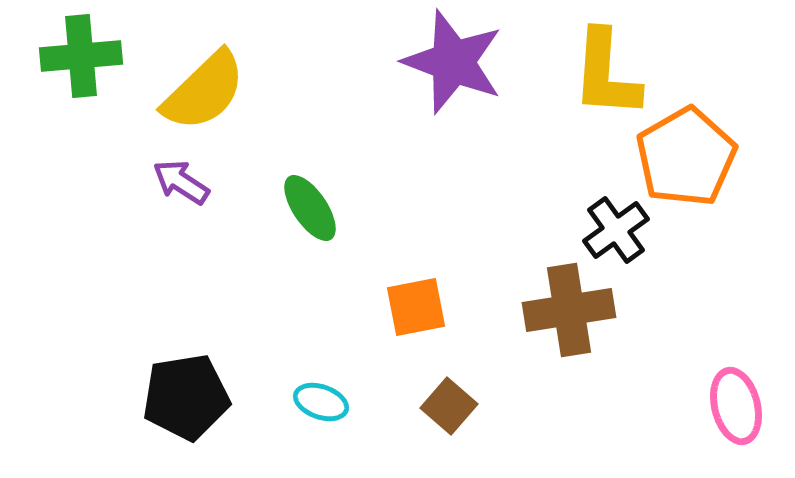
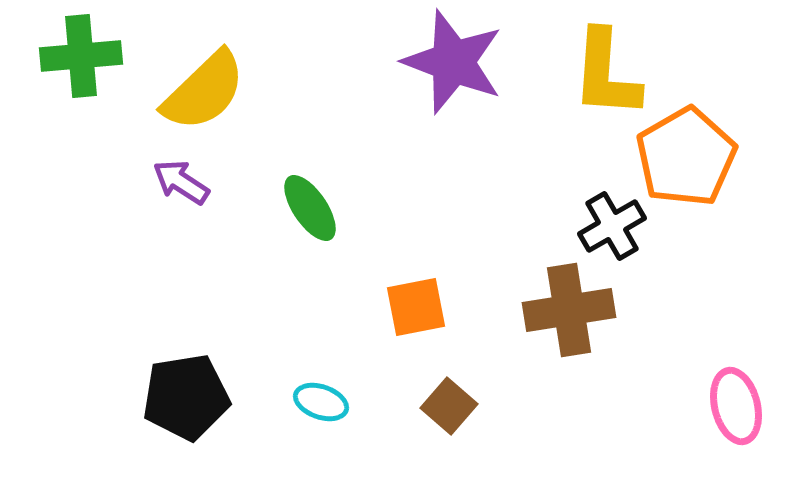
black cross: moved 4 px left, 4 px up; rotated 6 degrees clockwise
